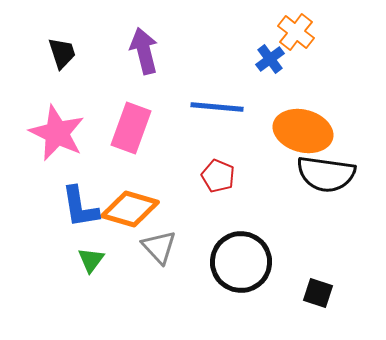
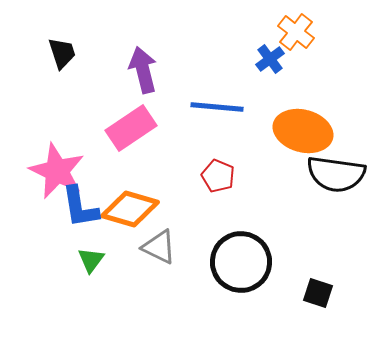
purple arrow: moved 1 px left, 19 px down
pink rectangle: rotated 36 degrees clockwise
pink star: moved 38 px down
black semicircle: moved 10 px right
gray triangle: rotated 21 degrees counterclockwise
